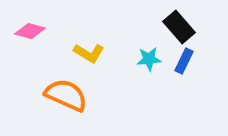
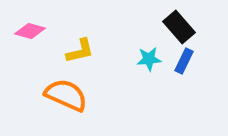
yellow L-shape: moved 9 px left, 2 px up; rotated 44 degrees counterclockwise
